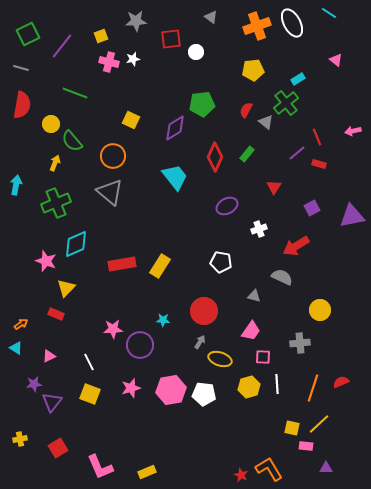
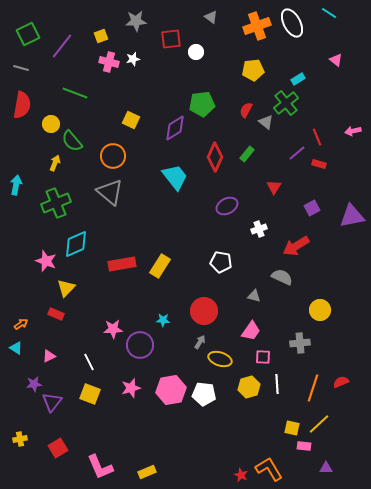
pink rectangle at (306, 446): moved 2 px left
